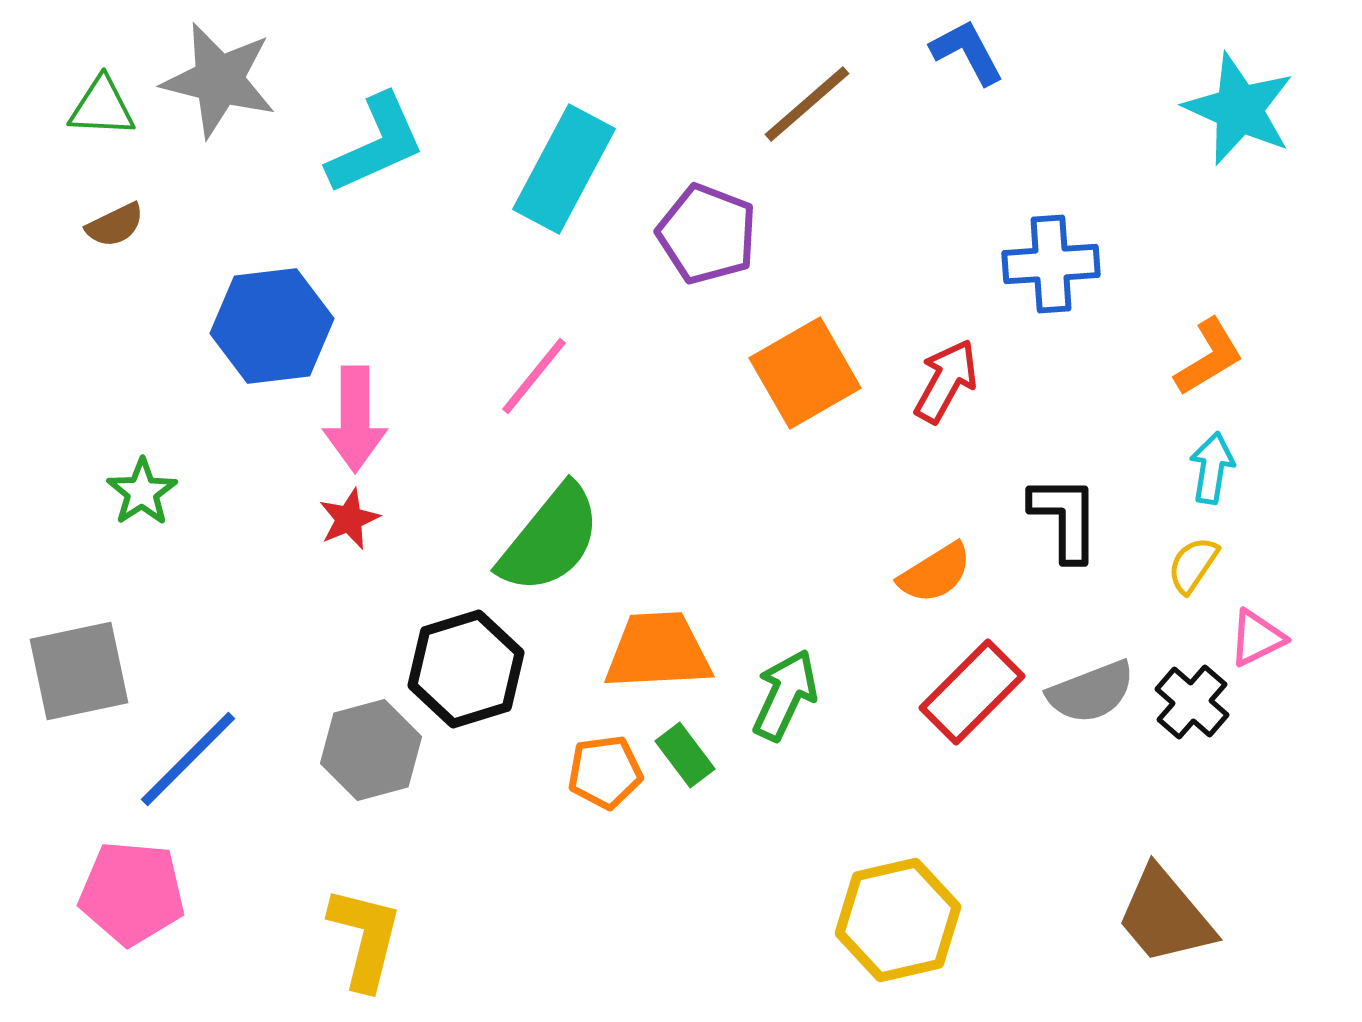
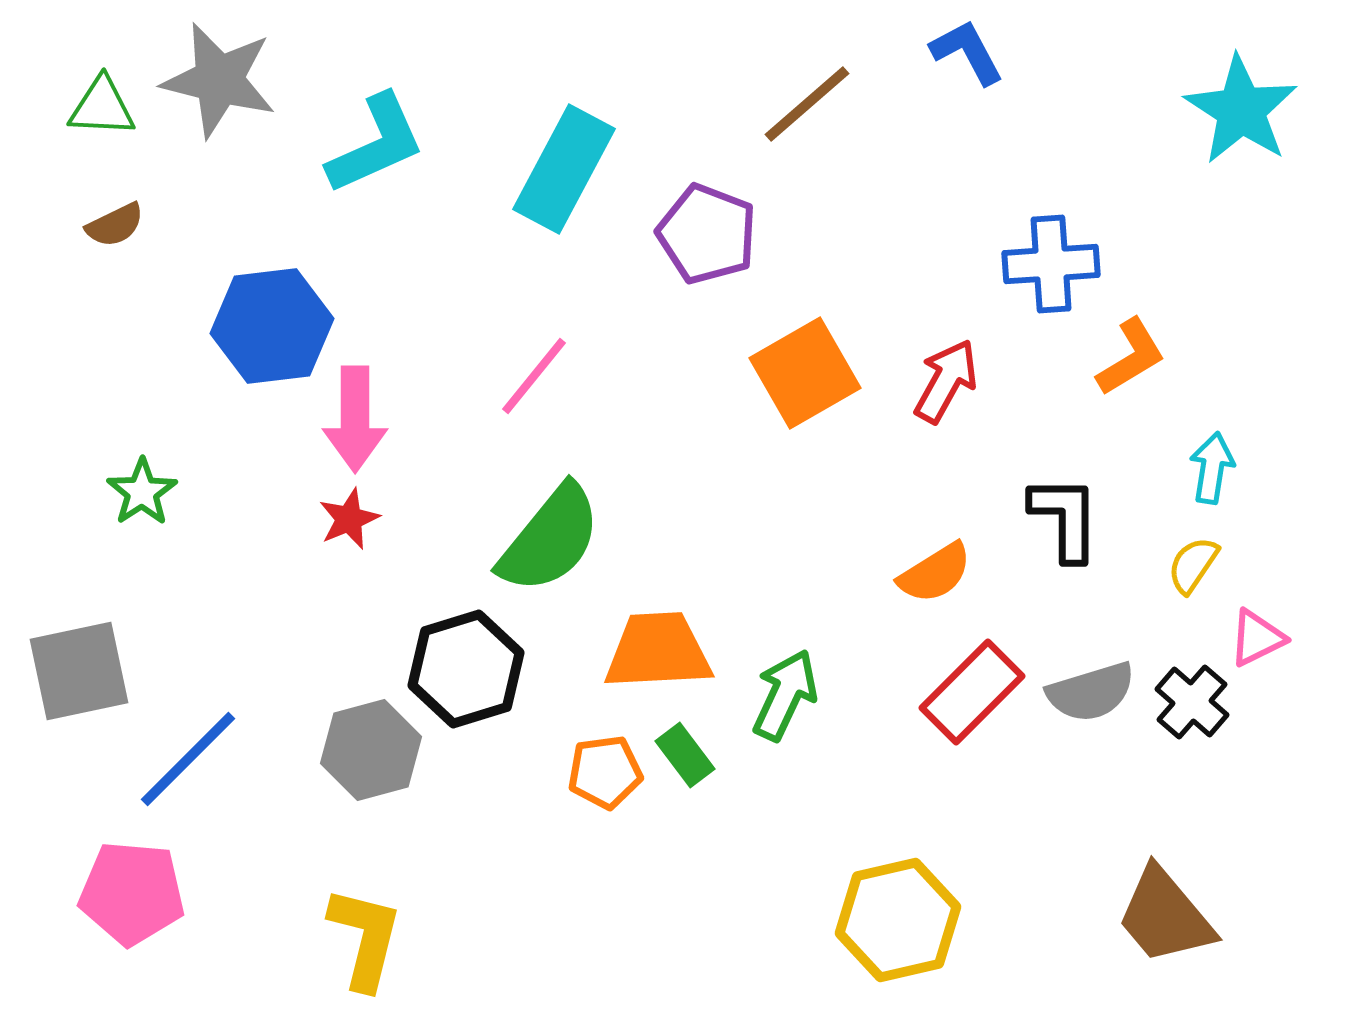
cyan star: moved 2 px right, 1 px down; rotated 9 degrees clockwise
orange L-shape: moved 78 px left
gray semicircle: rotated 4 degrees clockwise
